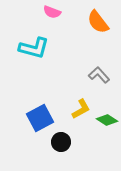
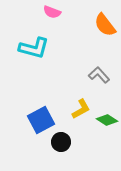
orange semicircle: moved 7 px right, 3 px down
blue square: moved 1 px right, 2 px down
